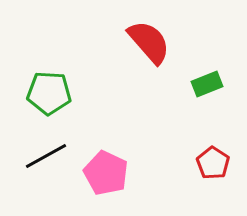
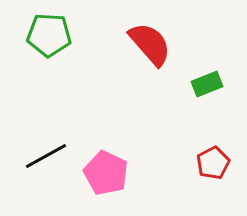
red semicircle: moved 1 px right, 2 px down
green pentagon: moved 58 px up
red pentagon: rotated 12 degrees clockwise
